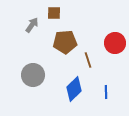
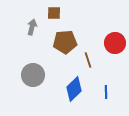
gray arrow: moved 2 px down; rotated 21 degrees counterclockwise
